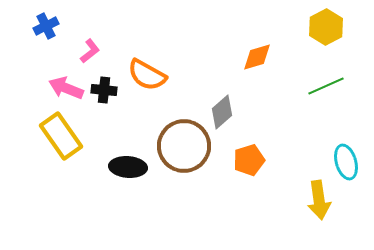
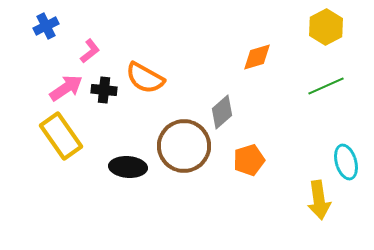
orange semicircle: moved 2 px left, 3 px down
pink arrow: rotated 124 degrees clockwise
